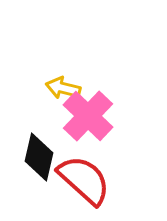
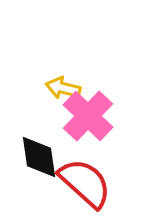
black diamond: rotated 21 degrees counterclockwise
red semicircle: moved 1 px right, 3 px down
